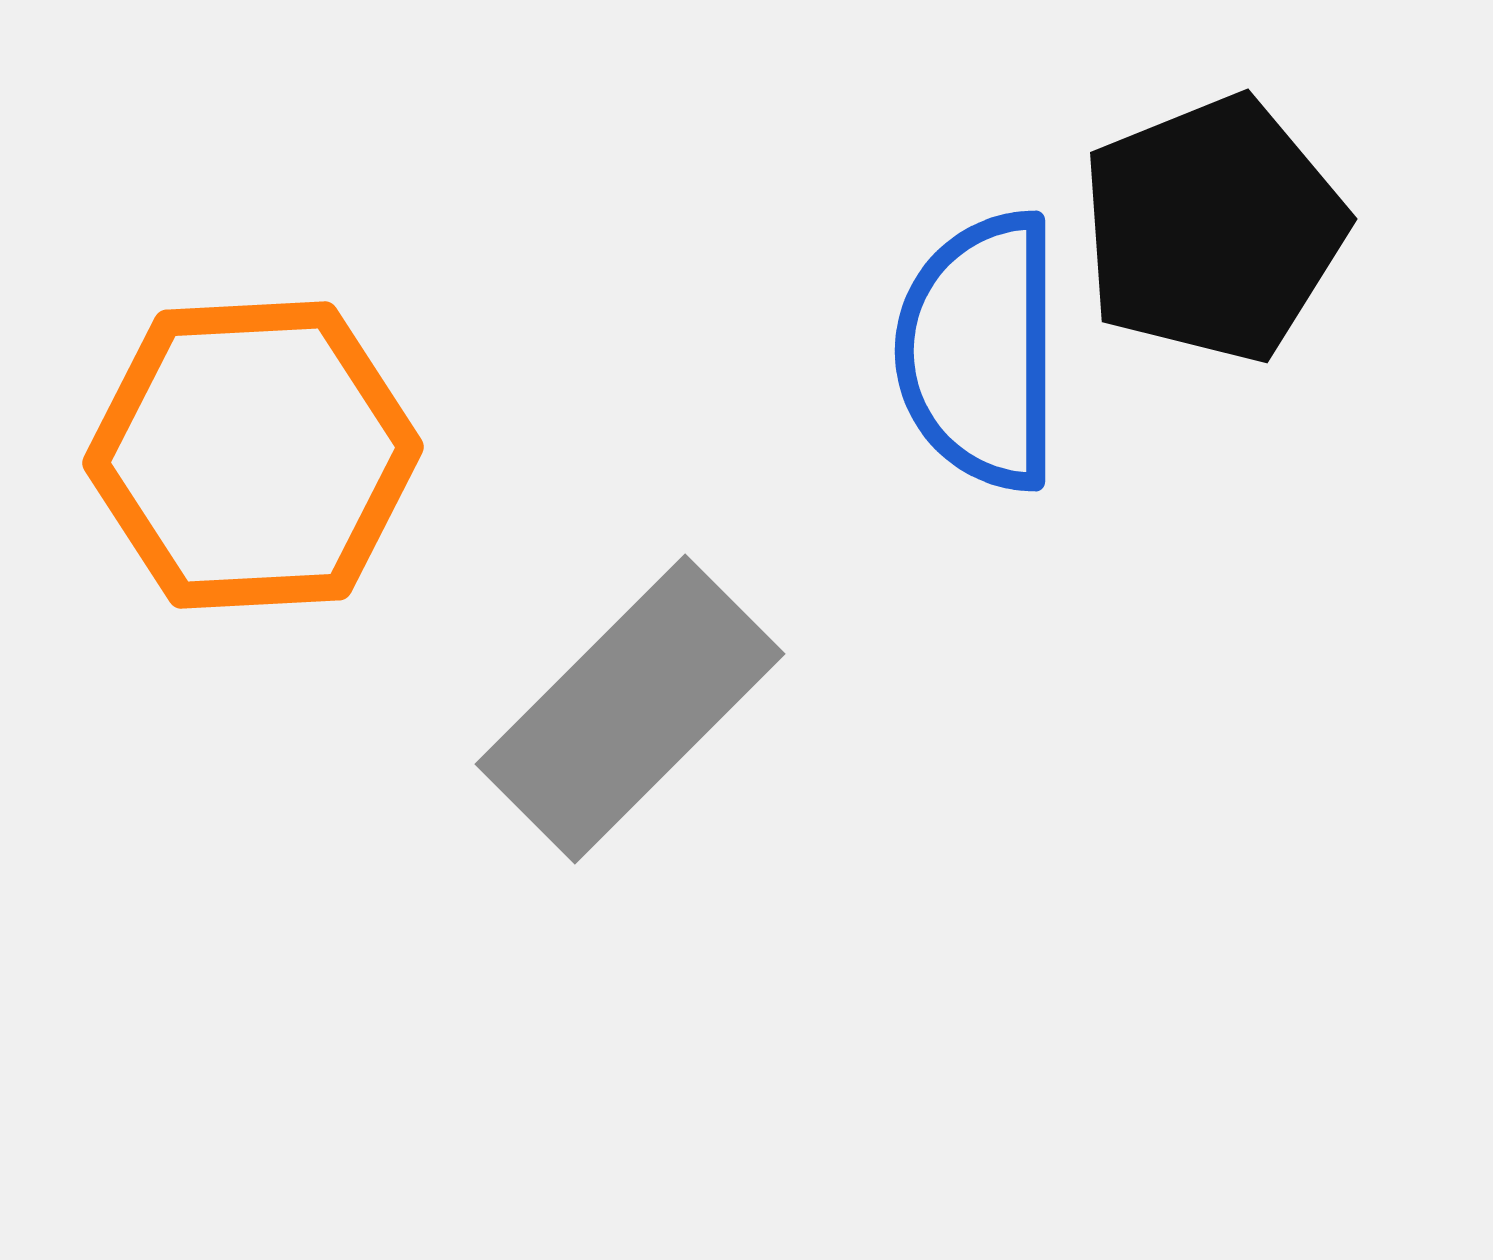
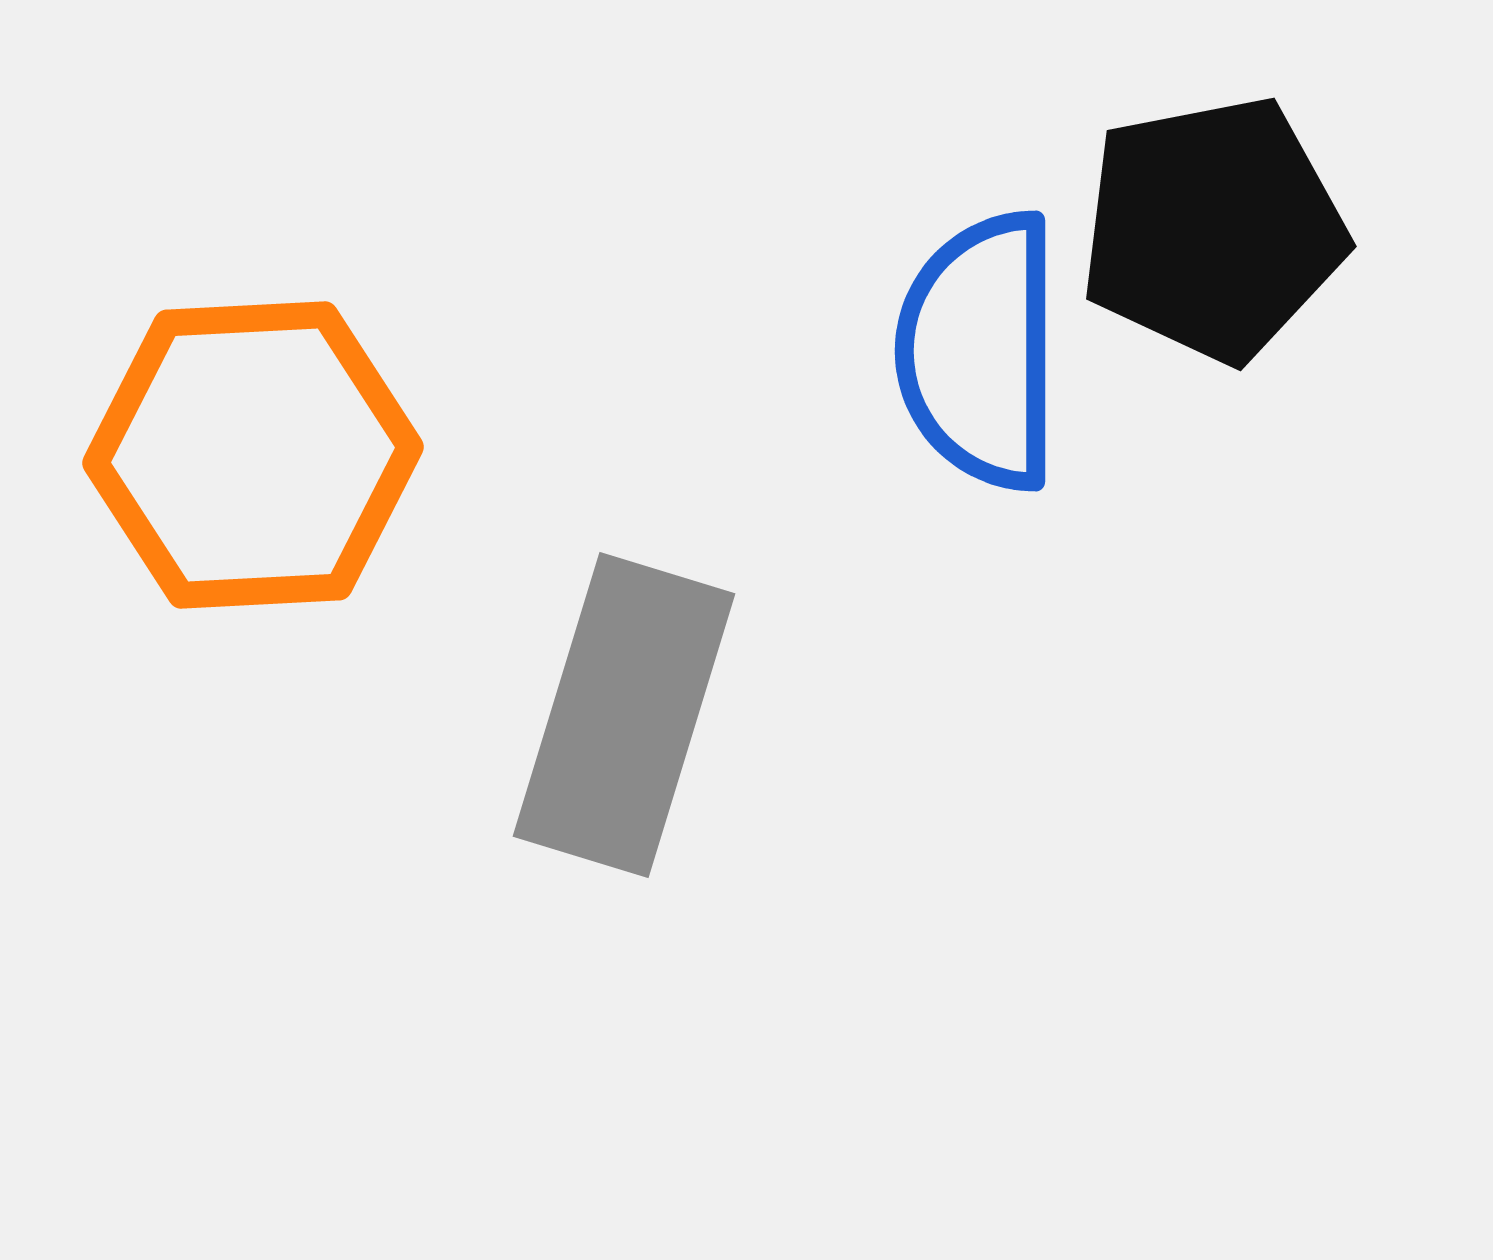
black pentagon: rotated 11 degrees clockwise
gray rectangle: moved 6 px left, 6 px down; rotated 28 degrees counterclockwise
